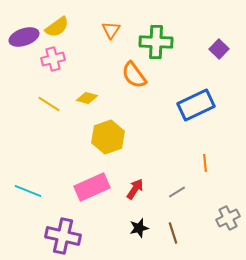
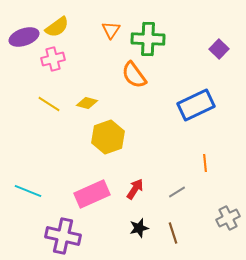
green cross: moved 8 px left, 3 px up
yellow diamond: moved 5 px down
pink rectangle: moved 7 px down
